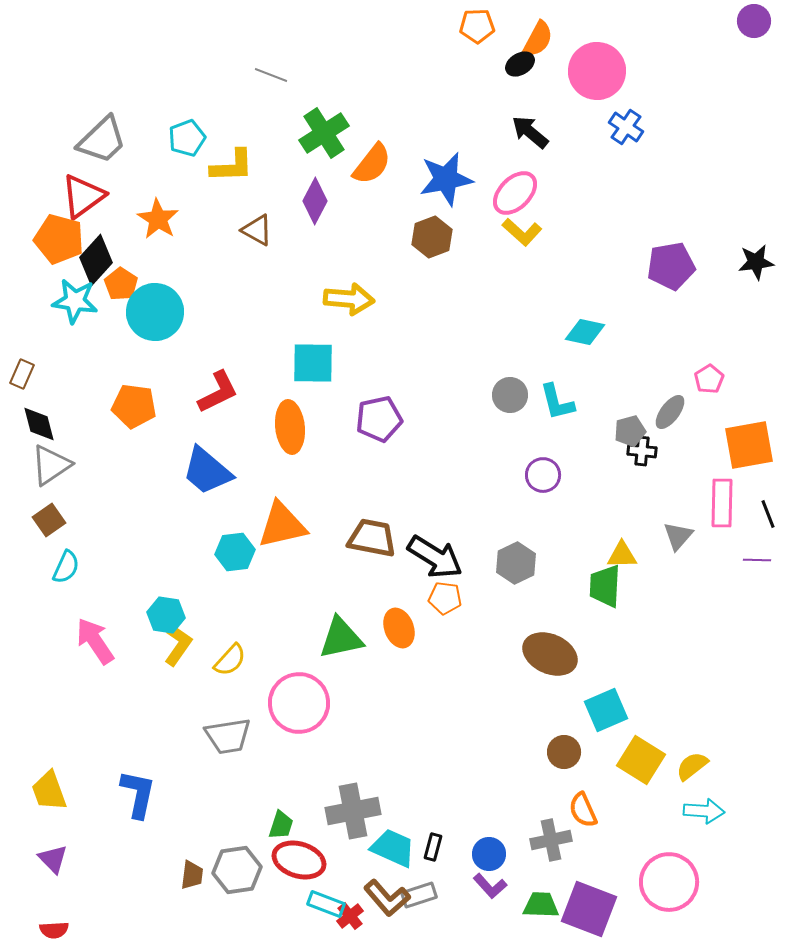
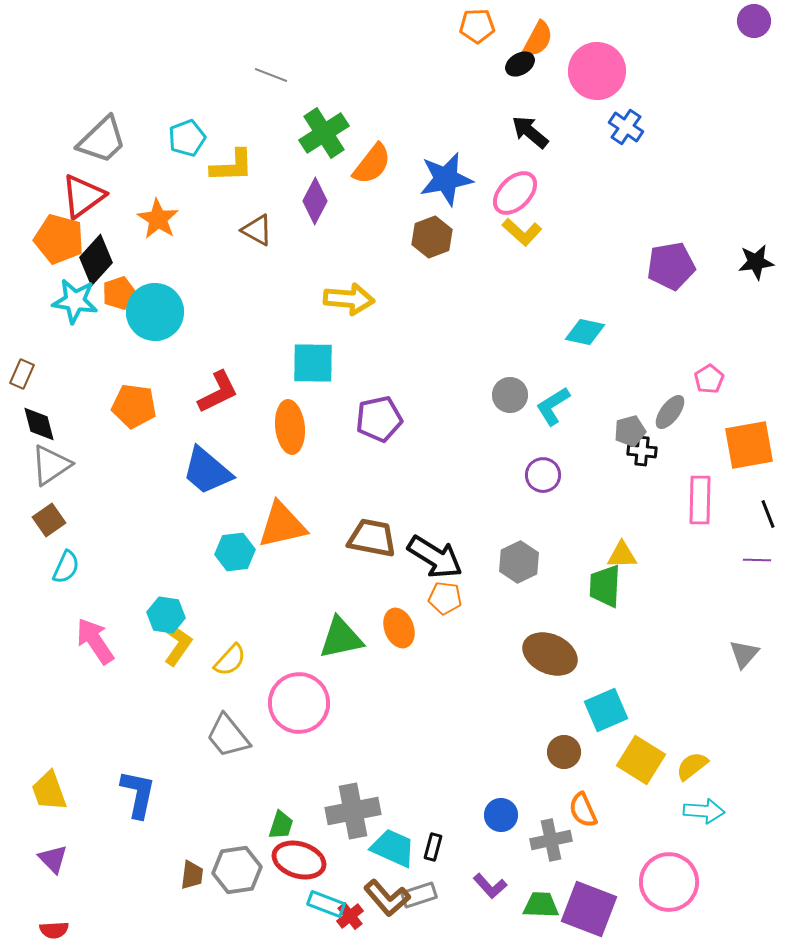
orange pentagon at (121, 284): moved 2 px left, 9 px down; rotated 20 degrees clockwise
cyan L-shape at (557, 402): moved 4 px left, 4 px down; rotated 72 degrees clockwise
pink rectangle at (722, 503): moved 22 px left, 3 px up
gray triangle at (678, 536): moved 66 px right, 118 px down
gray hexagon at (516, 563): moved 3 px right, 1 px up
gray trapezoid at (228, 736): rotated 60 degrees clockwise
blue circle at (489, 854): moved 12 px right, 39 px up
